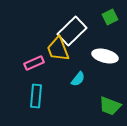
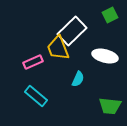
green square: moved 2 px up
yellow trapezoid: moved 1 px up
pink rectangle: moved 1 px left, 1 px up
cyan semicircle: rotated 14 degrees counterclockwise
cyan rectangle: rotated 55 degrees counterclockwise
green trapezoid: rotated 15 degrees counterclockwise
